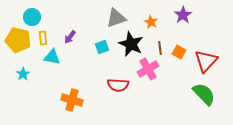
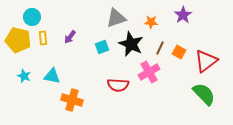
orange star: rotated 24 degrees counterclockwise
brown line: rotated 32 degrees clockwise
cyan triangle: moved 19 px down
red triangle: rotated 10 degrees clockwise
pink cross: moved 1 px right, 3 px down
cyan star: moved 1 px right, 2 px down; rotated 16 degrees counterclockwise
